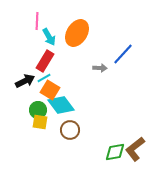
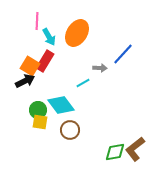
cyan line: moved 39 px right, 5 px down
orange square: moved 20 px left, 24 px up
